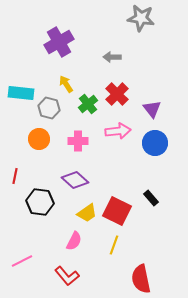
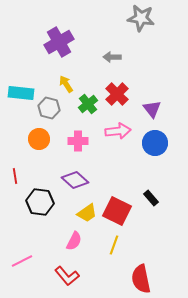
red line: rotated 21 degrees counterclockwise
